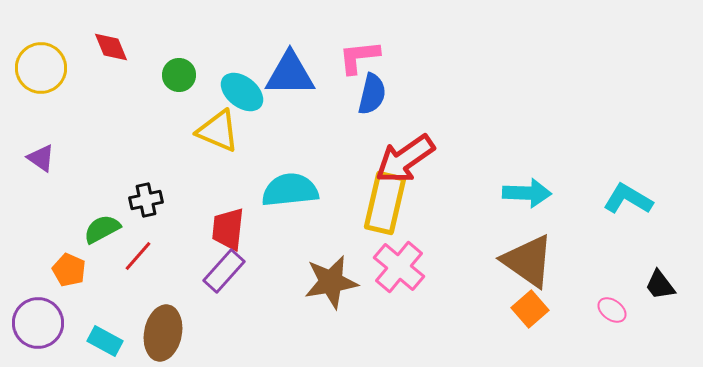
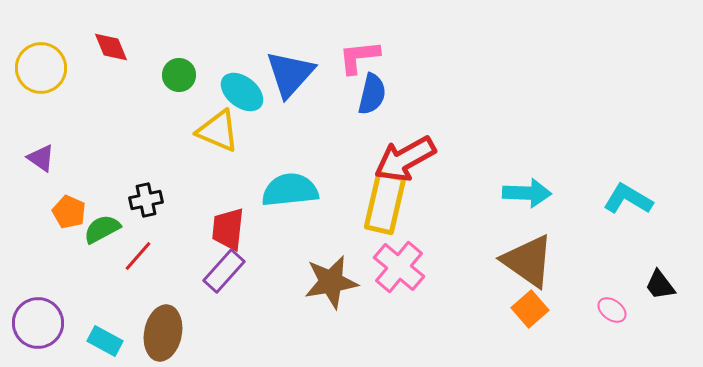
blue triangle: rotated 48 degrees counterclockwise
red arrow: rotated 6 degrees clockwise
orange pentagon: moved 58 px up
